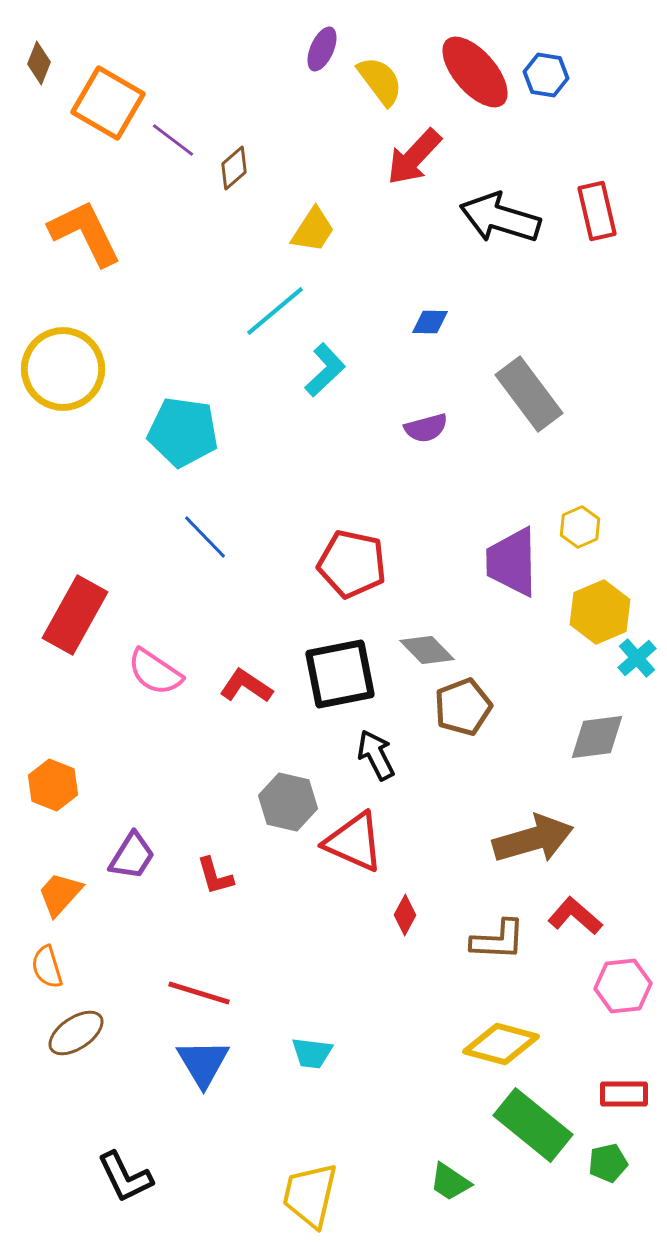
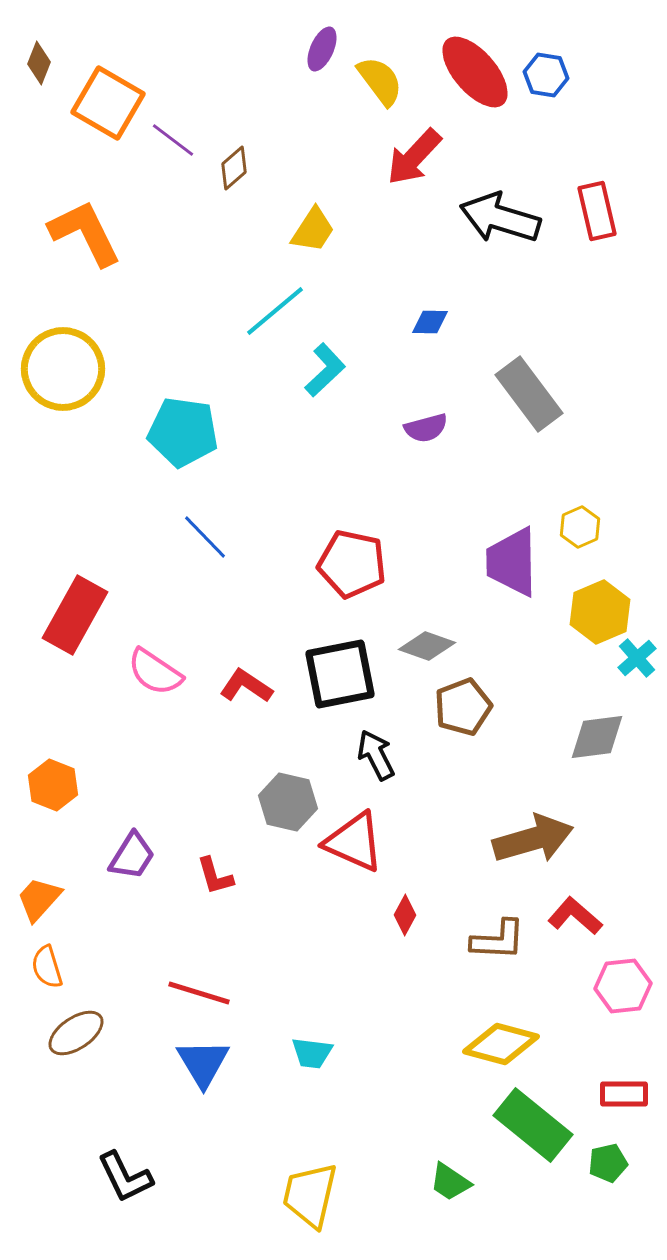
gray diamond at (427, 650): moved 4 px up; rotated 26 degrees counterclockwise
orange trapezoid at (60, 894): moved 21 px left, 5 px down
